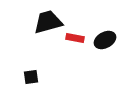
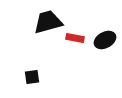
black square: moved 1 px right
